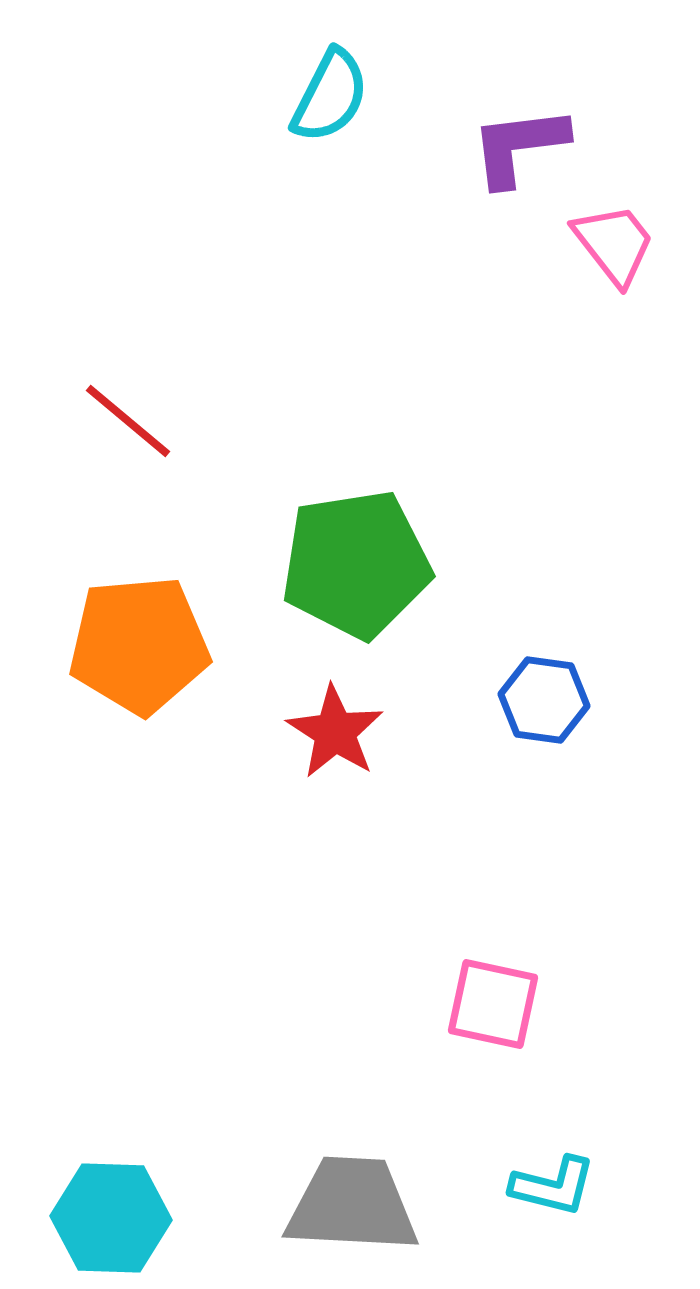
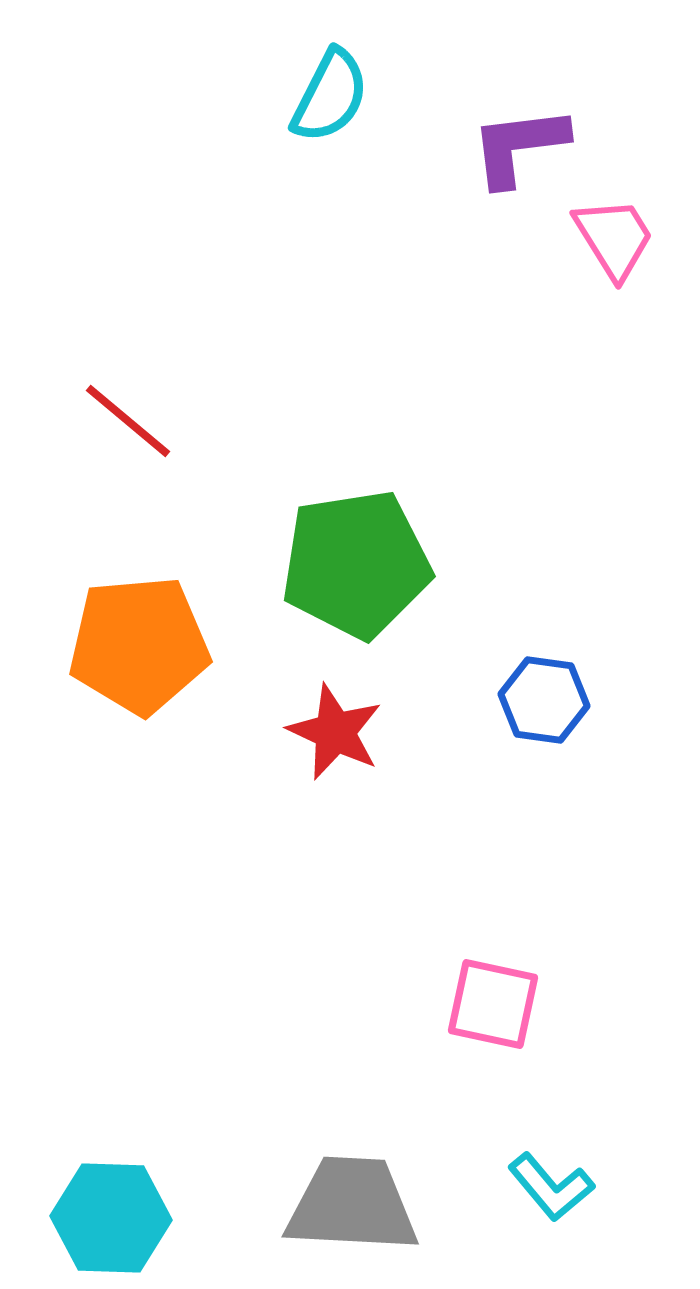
pink trapezoid: moved 6 px up; rotated 6 degrees clockwise
red star: rotated 8 degrees counterclockwise
cyan L-shape: moved 2 px left, 1 px down; rotated 36 degrees clockwise
